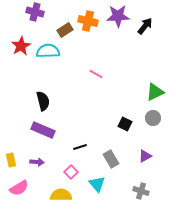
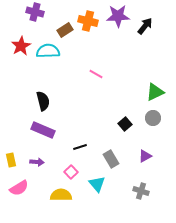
black square: rotated 24 degrees clockwise
